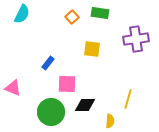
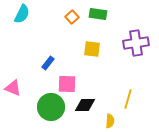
green rectangle: moved 2 px left, 1 px down
purple cross: moved 4 px down
green circle: moved 5 px up
